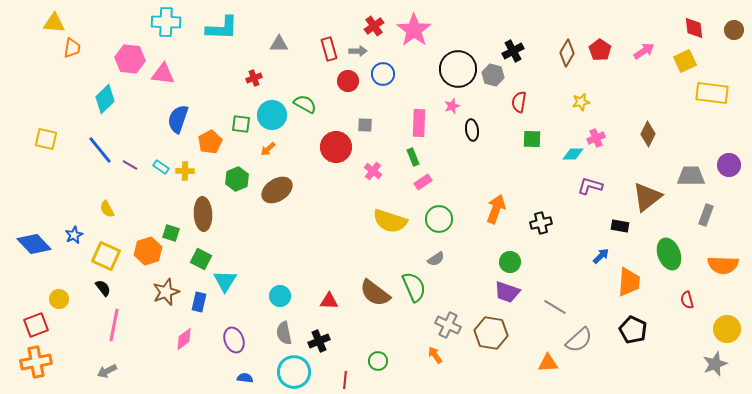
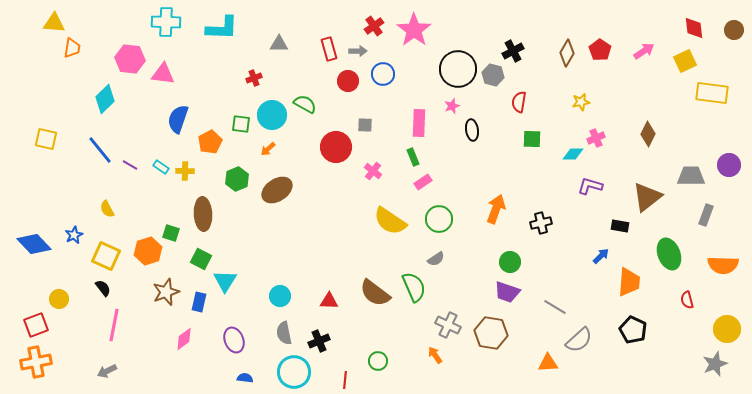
yellow semicircle at (390, 221): rotated 16 degrees clockwise
